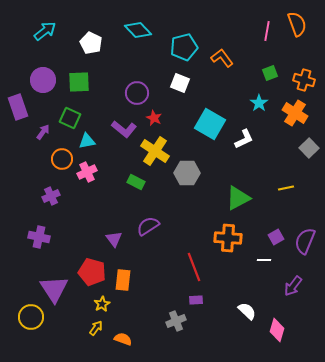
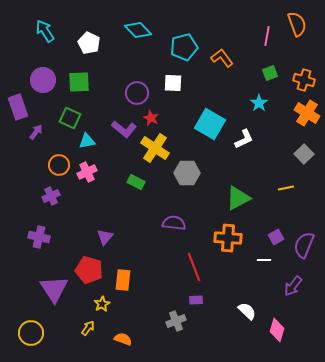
cyan arrow at (45, 31): rotated 85 degrees counterclockwise
pink line at (267, 31): moved 5 px down
white pentagon at (91, 43): moved 2 px left
white square at (180, 83): moved 7 px left; rotated 18 degrees counterclockwise
orange cross at (295, 113): moved 12 px right
red star at (154, 118): moved 3 px left
purple arrow at (43, 132): moved 7 px left
gray square at (309, 148): moved 5 px left, 6 px down
yellow cross at (155, 151): moved 3 px up
orange circle at (62, 159): moved 3 px left, 6 px down
purple semicircle at (148, 226): moved 26 px right, 3 px up; rotated 40 degrees clockwise
purple triangle at (114, 239): moved 9 px left, 2 px up; rotated 18 degrees clockwise
purple semicircle at (305, 241): moved 1 px left, 4 px down
red pentagon at (92, 272): moved 3 px left, 2 px up
yellow circle at (31, 317): moved 16 px down
yellow arrow at (96, 328): moved 8 px left
